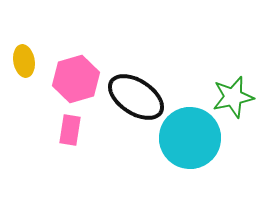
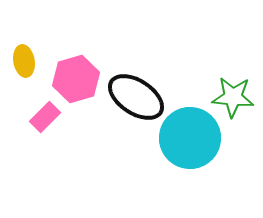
green star: rotated 18 degrees clockwise
pink rectangle: moved 25 px left, 13 px up; rotated 36 degrees clockwise
